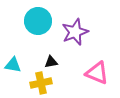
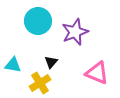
black triangle: rotated 40 degrees counterclockwise
yellow cross: moved 1 px left; rotated 20 degrees counterclockwise
